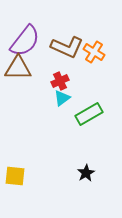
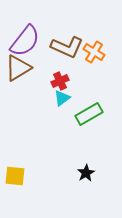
brown triangle: rotated 32 degrees counterclockwise
